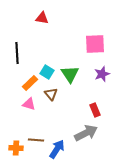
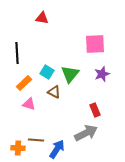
green triangle: rotated 12 degrees clockwise
orange rectangle: moved 6 px left
brown triangle: moved 3 px right, 2 px up; rotated 24 degrees counterclockwise
orange cross: moved 2 px right
